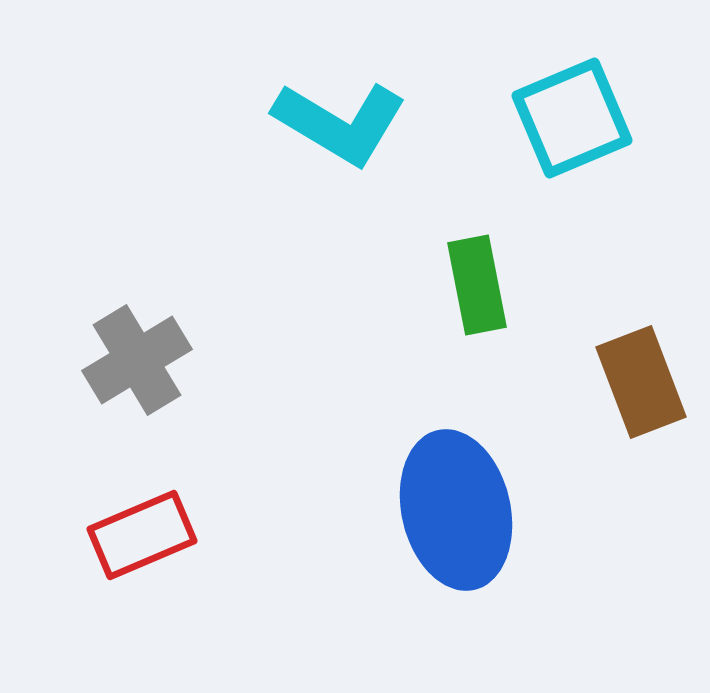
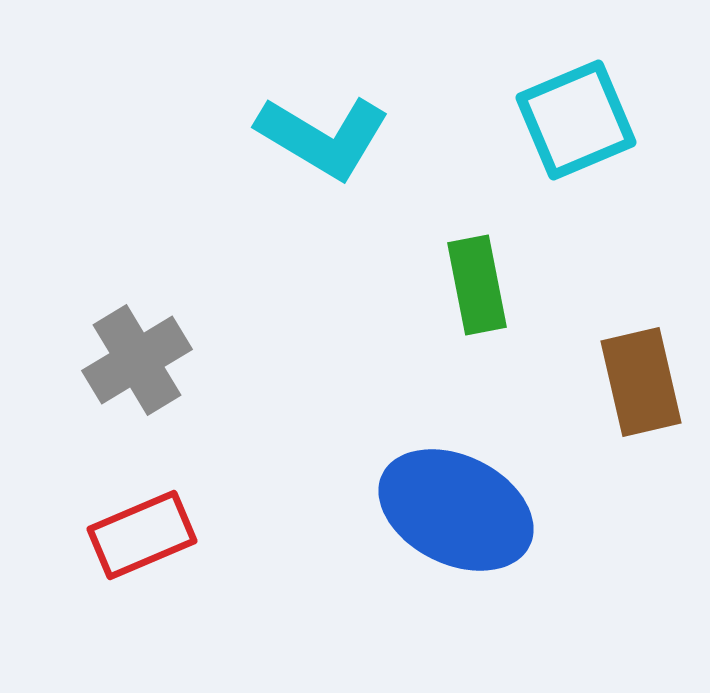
cyan square: moved 4 px right, 2 px down
cyan L-shape: moved 17 px left, 14 px down
brown rectangle: rotated 8 degrees clockwise
blue ellipse: rotated 51 degrees counterclockwise
